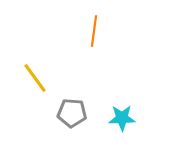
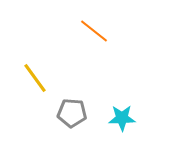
orange line: rotated 60 degrees counterclockwise
